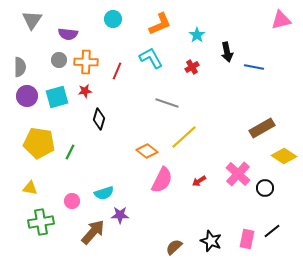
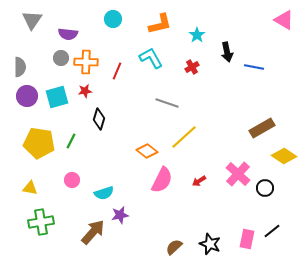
pink triangle: moved 3 px right; rotated 45 degrees clockwise
orange L-shape: rotated 10 degrees clockwise
gray circle: moved 2 px right, 2 px up
green line: moved 1 px right, 11 px up
pink circle: moved 21 px up
purple star: rotated 12 degrees counterclockwise
black star: moved 1 px left, 3 px down
